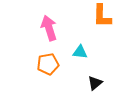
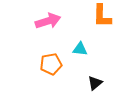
pink arrow: moved 1 px left, 7 px up; rotated 90 degrees clockwise
cyan triangle: moved 3 px up
orange pentagon: moved 3 px right
